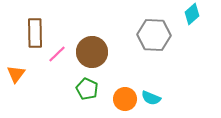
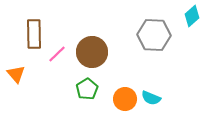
cyan diamond: moved 2 px down
brown rectangle: moved 1 px left, 1 px down
orange triangle: rotated 18 degrees counterclockwise
green pentagon: rotated 15 degrees clockwise
